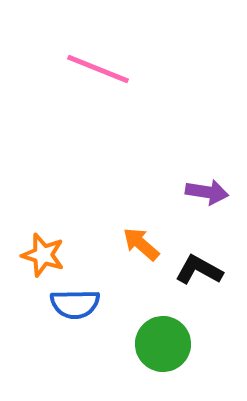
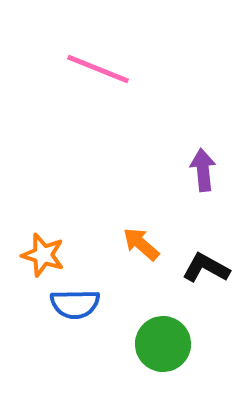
purple arrow: moved 4 px left, 22 px up; rotated 105 degrees counterclockwise
black L-shape: moved 7 px right, 2 px up
